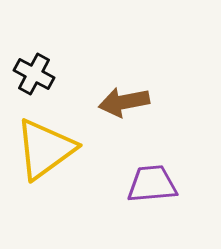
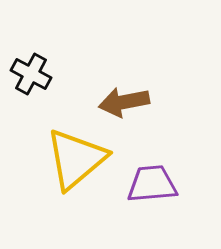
black cross: moved 3 px left
yellow triangle: moved 31 px right, 10 px down; rotated 4 degrees counterclockwise
